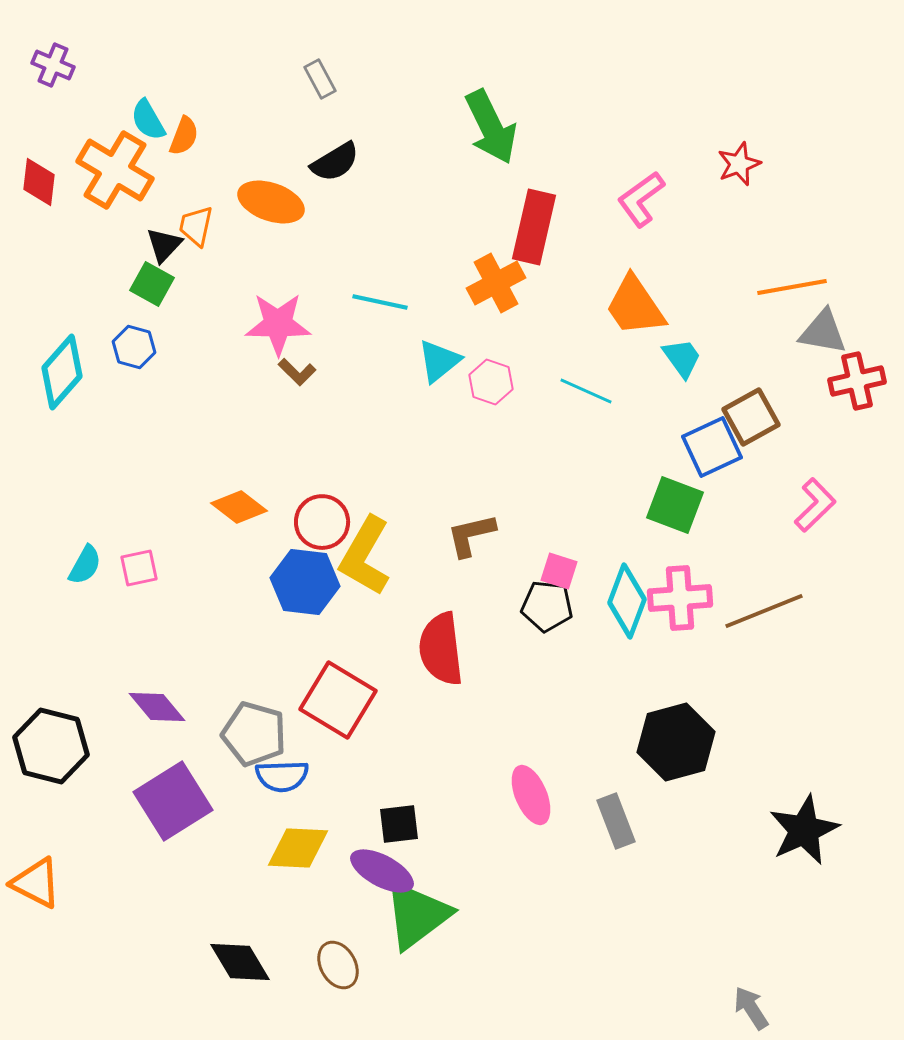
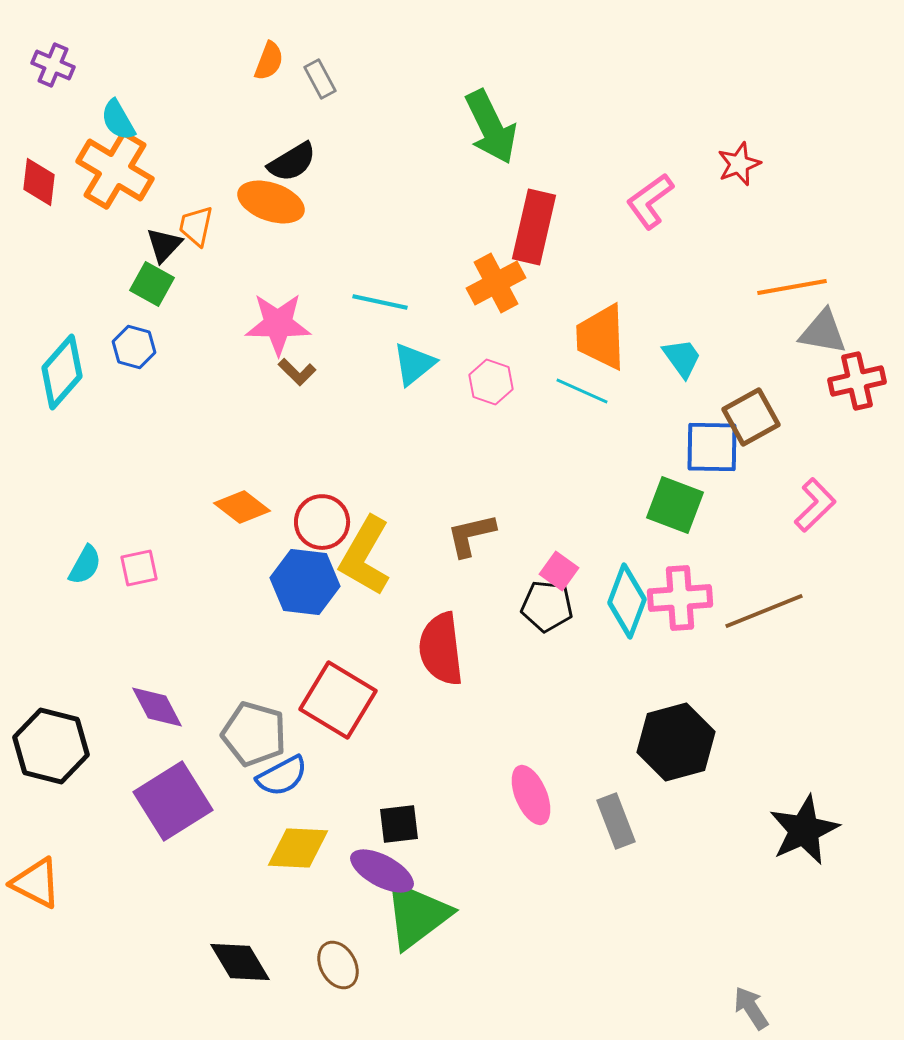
cyan semicircle at (148, 120): moved 30 px left
orange semicircle at (184, 136): moved 85 px right, 75 px up
black semicircle at (335, 162): moved 43 px left
pink L-shape at (641, 199): moved 9 px right, 2 px down
orange trapezoid at (635, 306): moved 34 px left, 31 px down; rotated 32 degrees clockwise
cyan triangle at (439, 361): moved 25 px left, 3 px down
cyan line at (586, 391): moved 4 px left
blue square at (712, 447): rotated 26 degrees clockwise
orange diamond at (239, 507): moved 3 px right
pink square at (559, 571): rotated 18 degrees clockwise
purple diamond at (157, 707): rotated 12 degrees clockwise
blue semicircle at (282, 776): rotated 26 degrees counterclockwise
